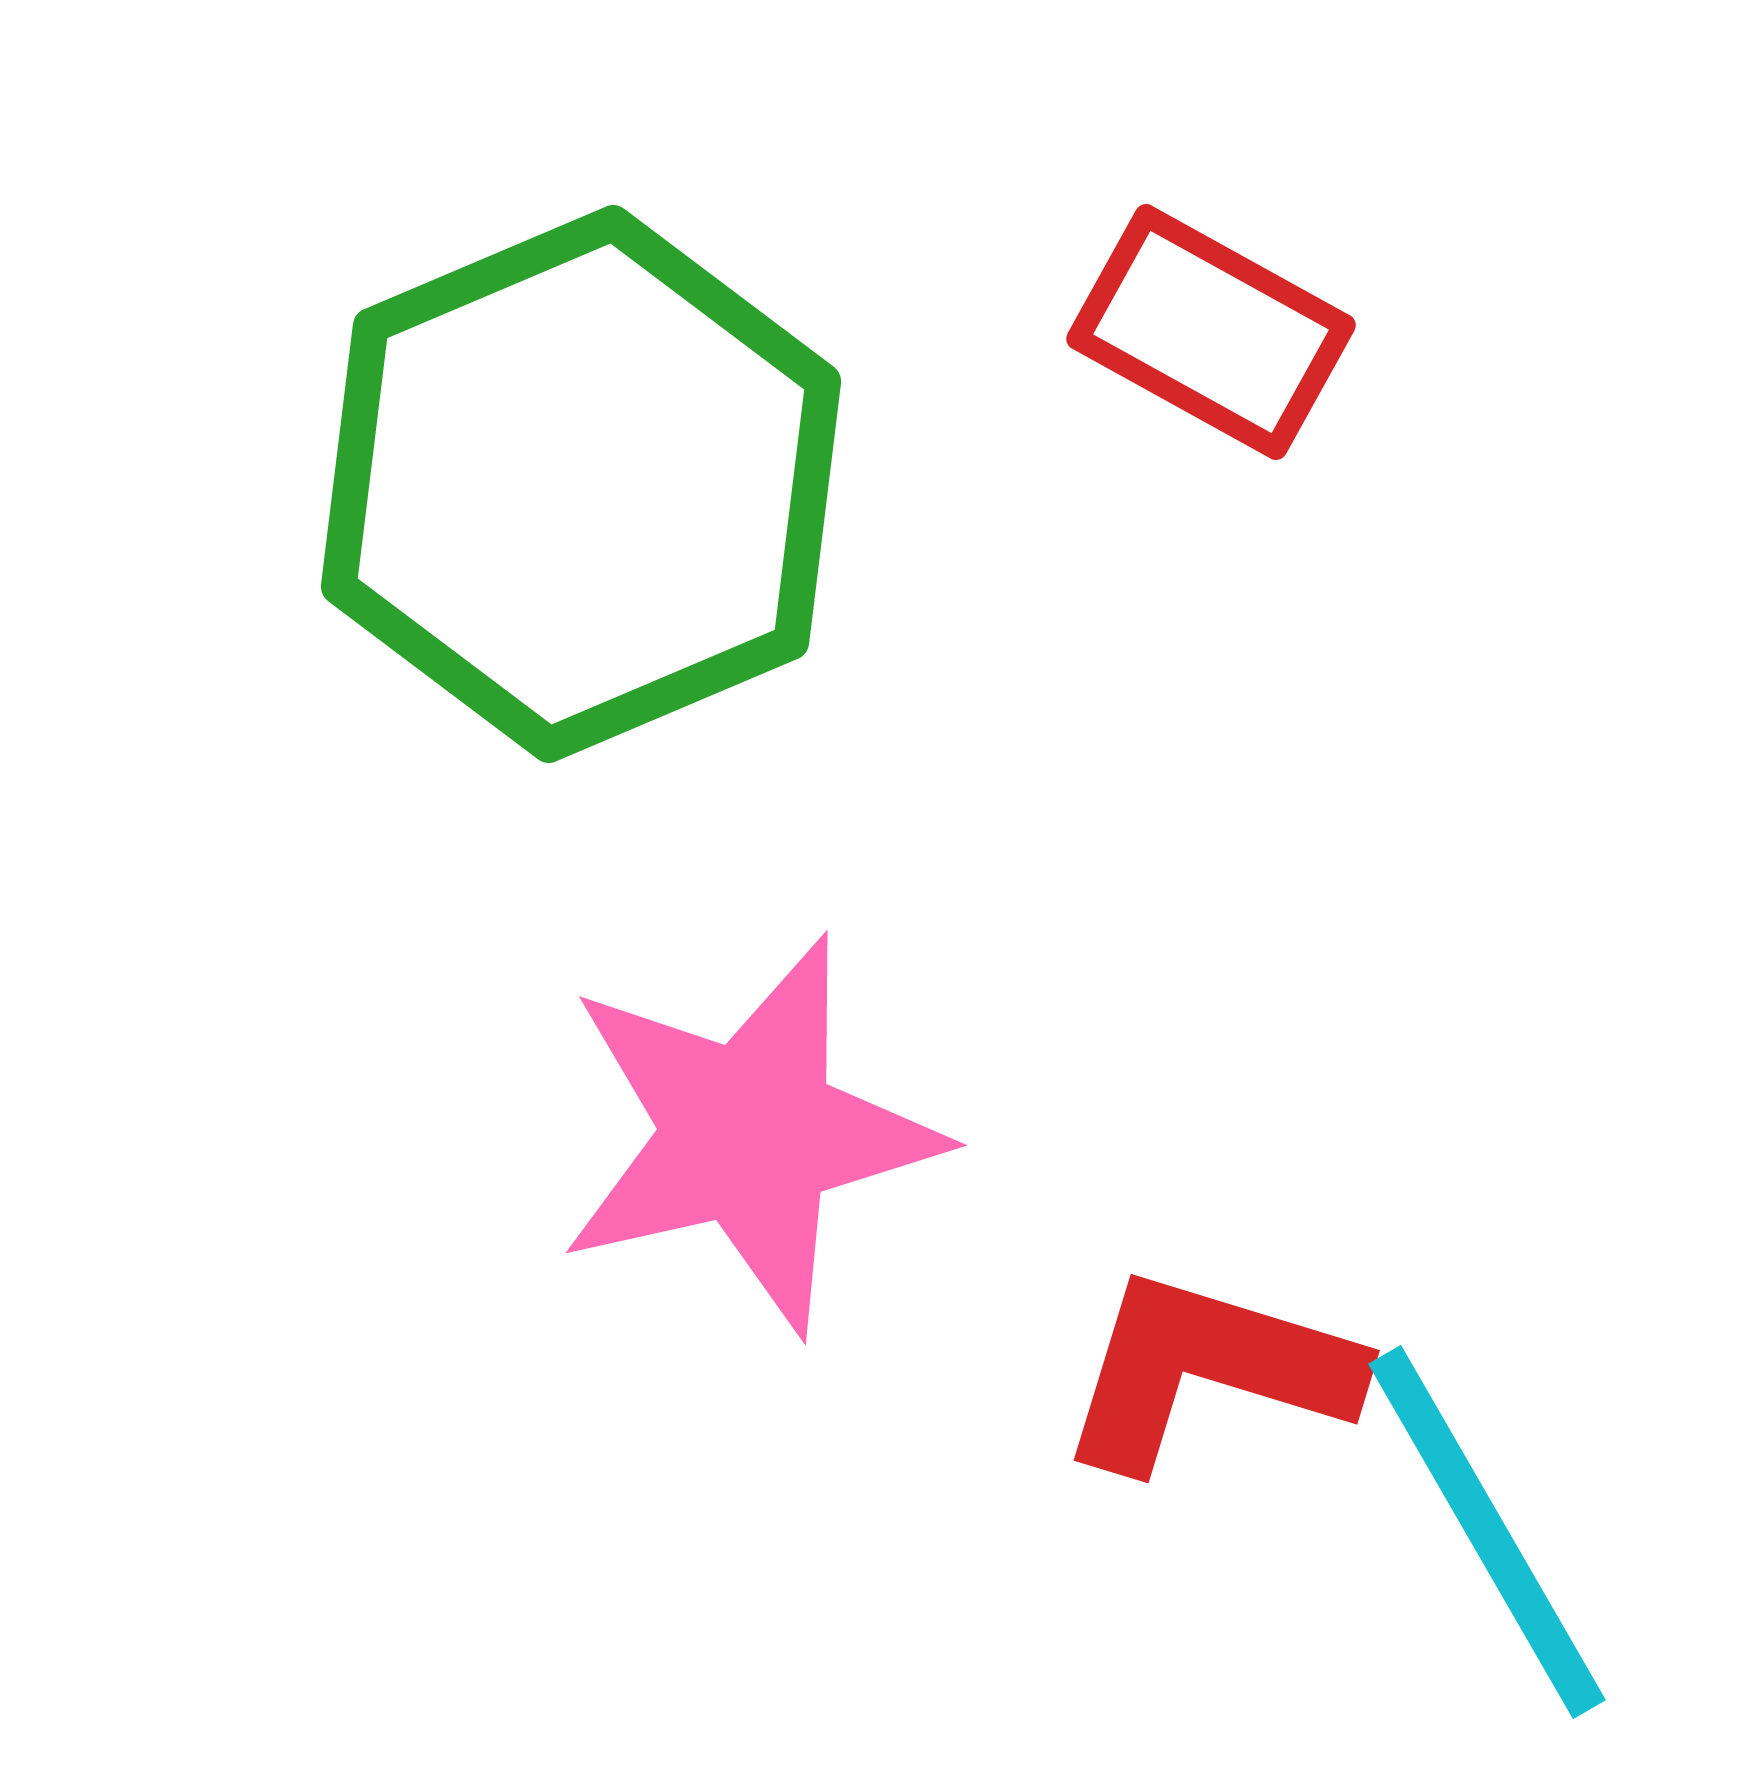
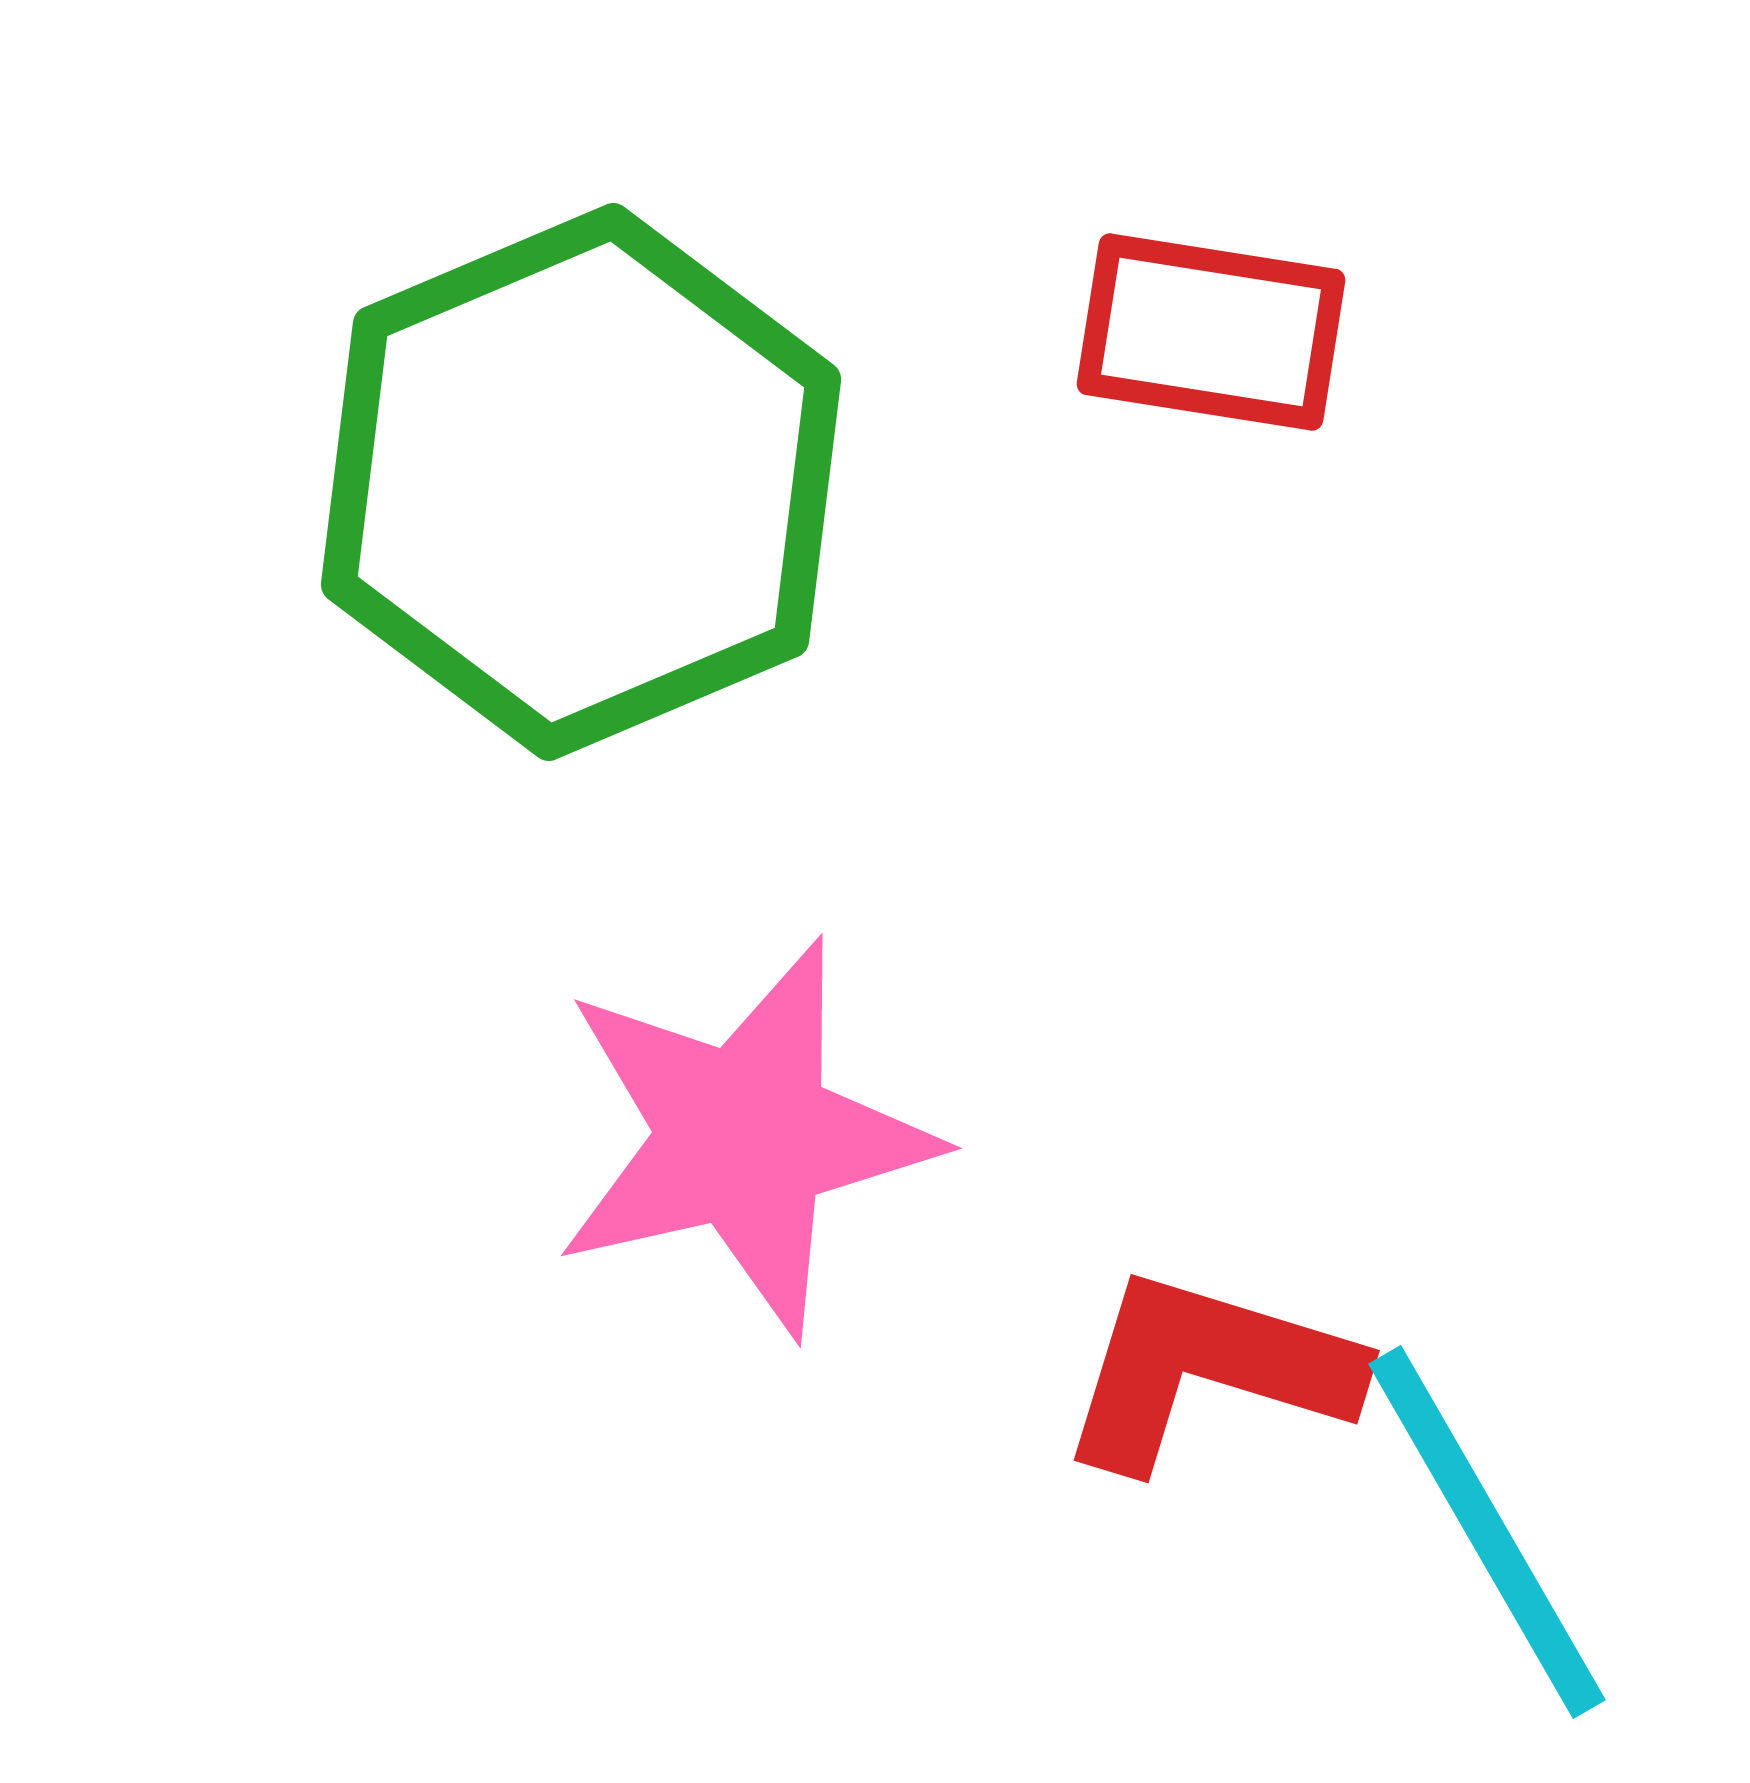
red rectangle: rotated 20 degrees counterclockwise
green hexagon: moved 2 px up
pink star: moved 5 px left, 3 px down
